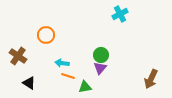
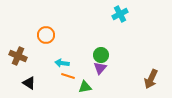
brown cross: rotated 12 degrees counterclockwise
